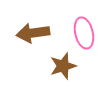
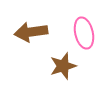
brown arrow: moved 2 px left, 1 px up
